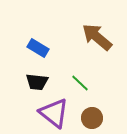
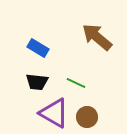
green line: moved 4 px left; rotated 18 degrees counterclockwise
purple triangle: rotated 8 degrees counterclockwise
brown circle: moved 5 px left, 1 px up
